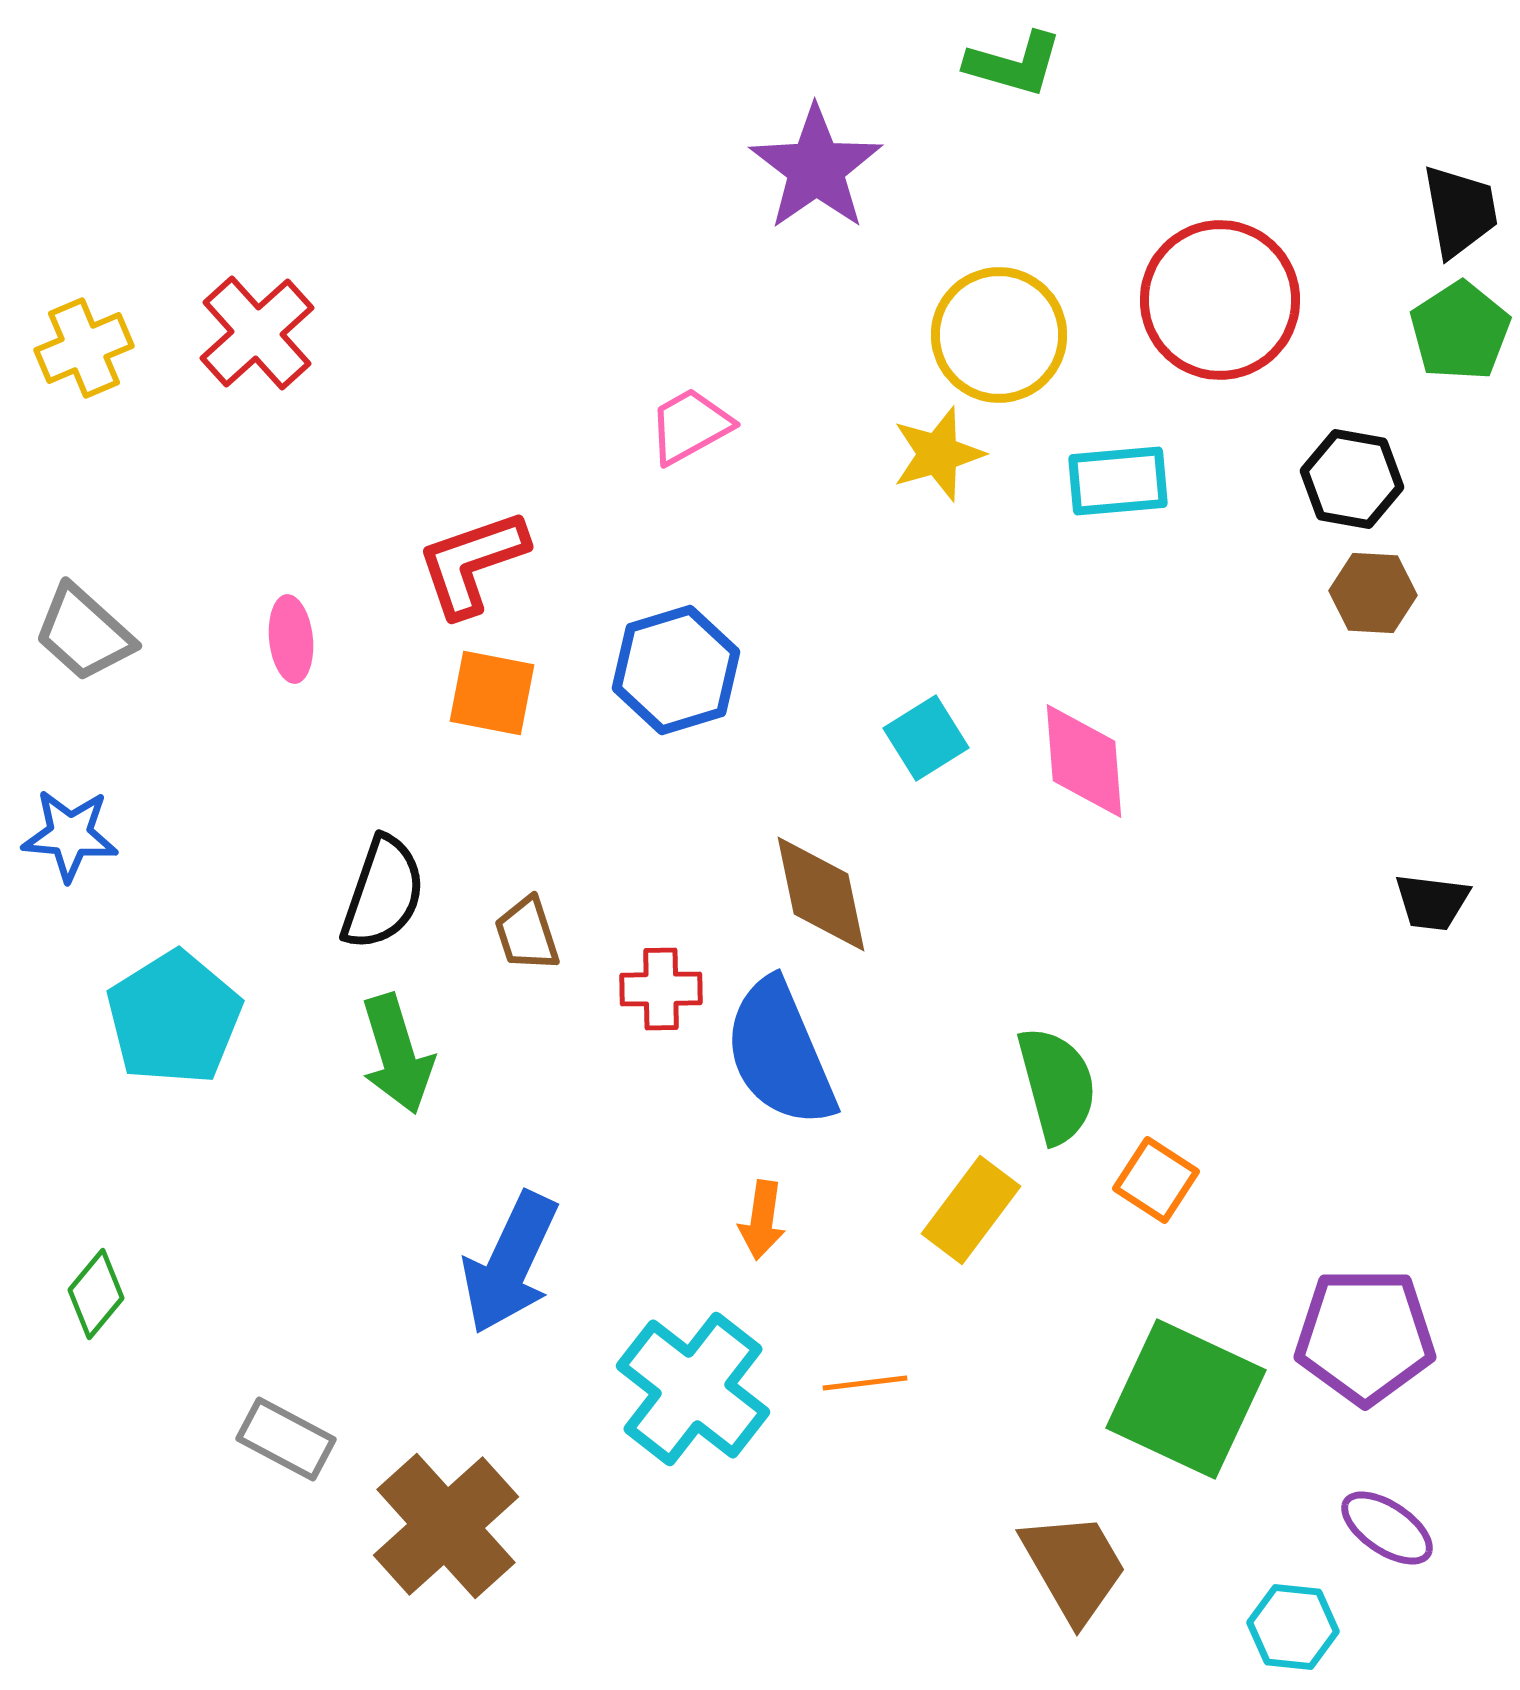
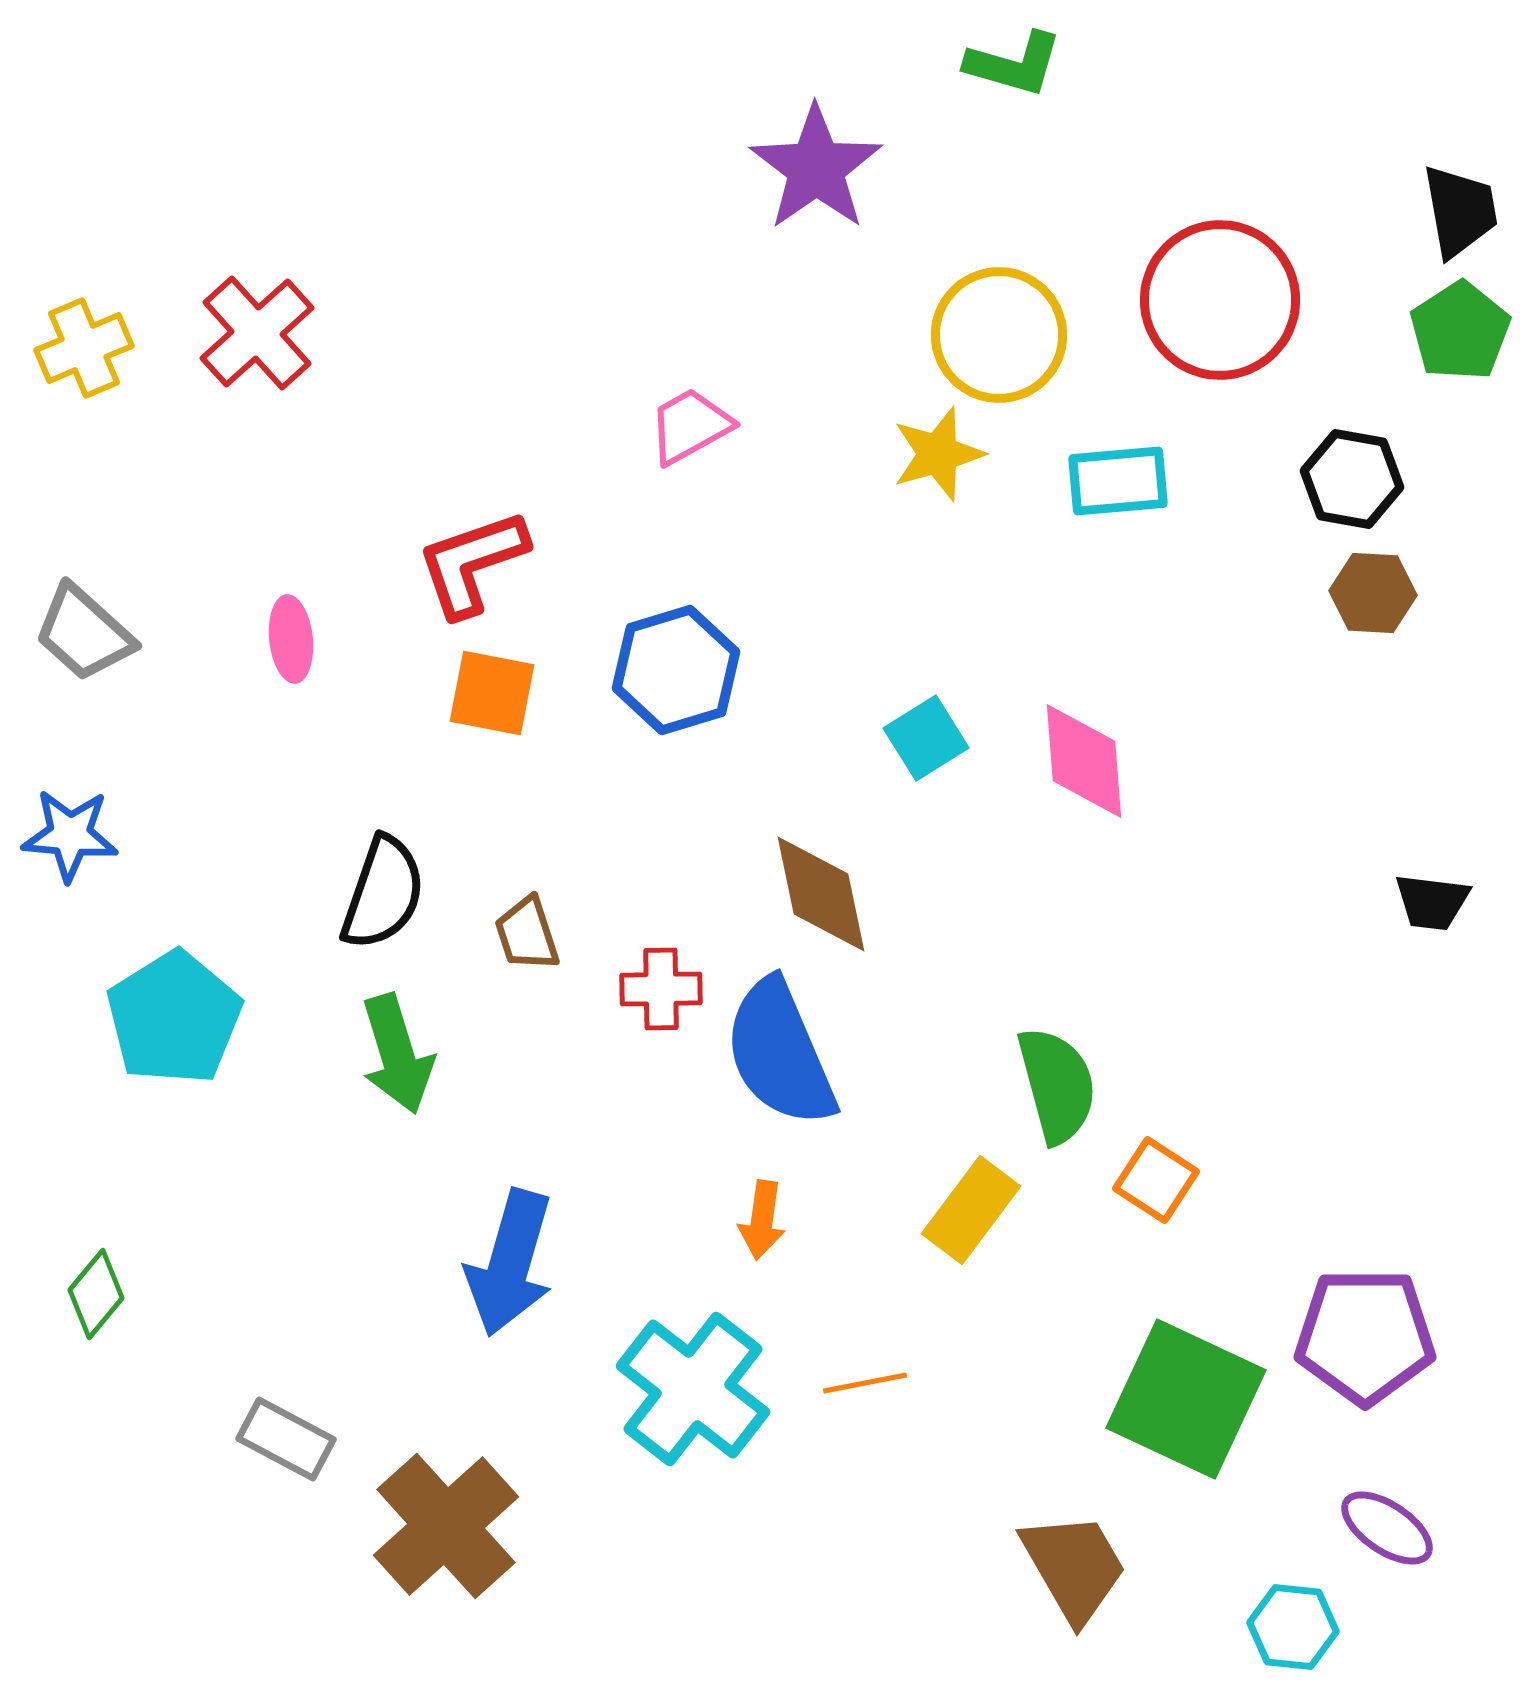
blue arrow at (510, 1263): rotated 9 degrees counterclockwise
orange line at (865, 1383): rotated 4 degrees counterclockwise
